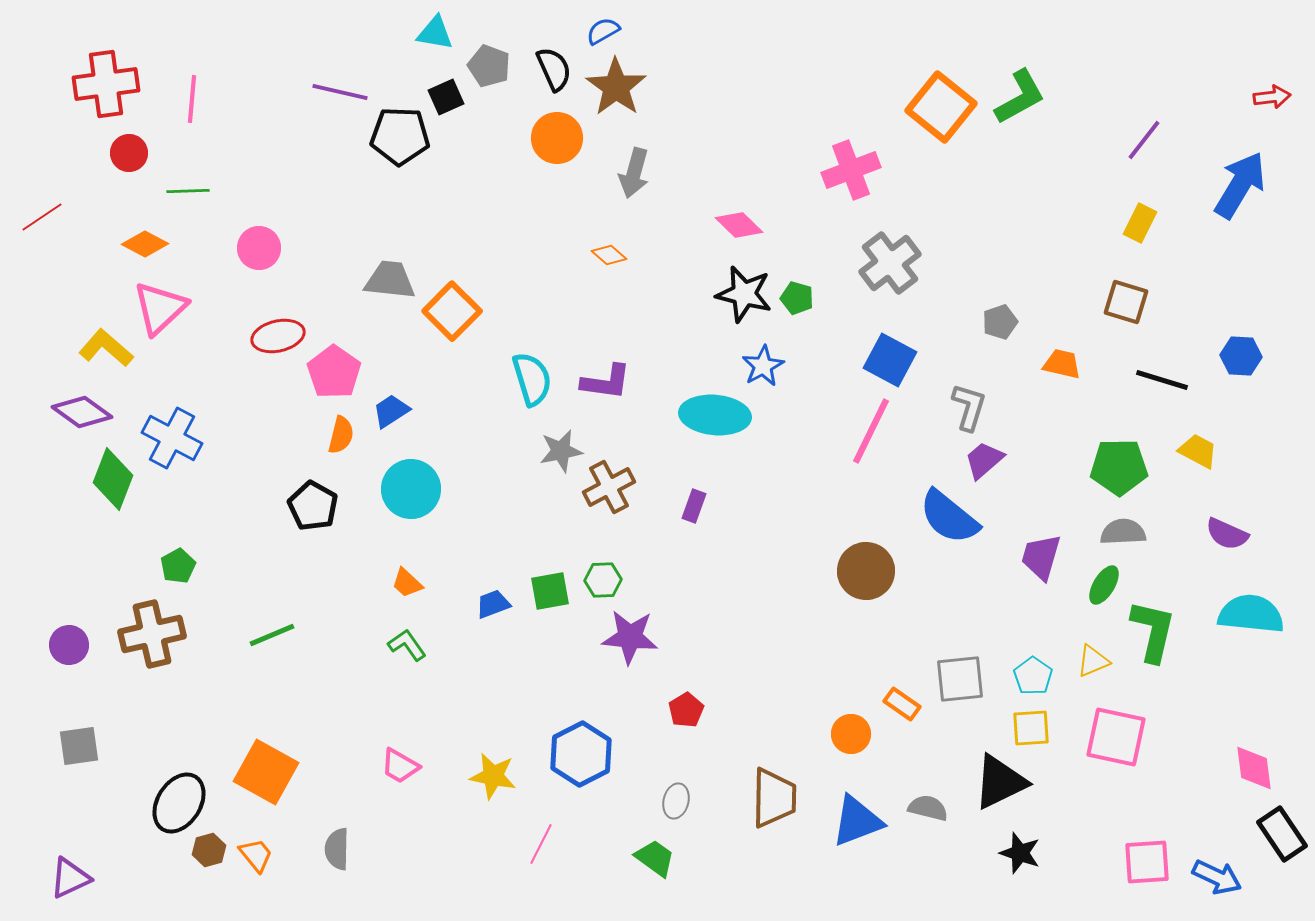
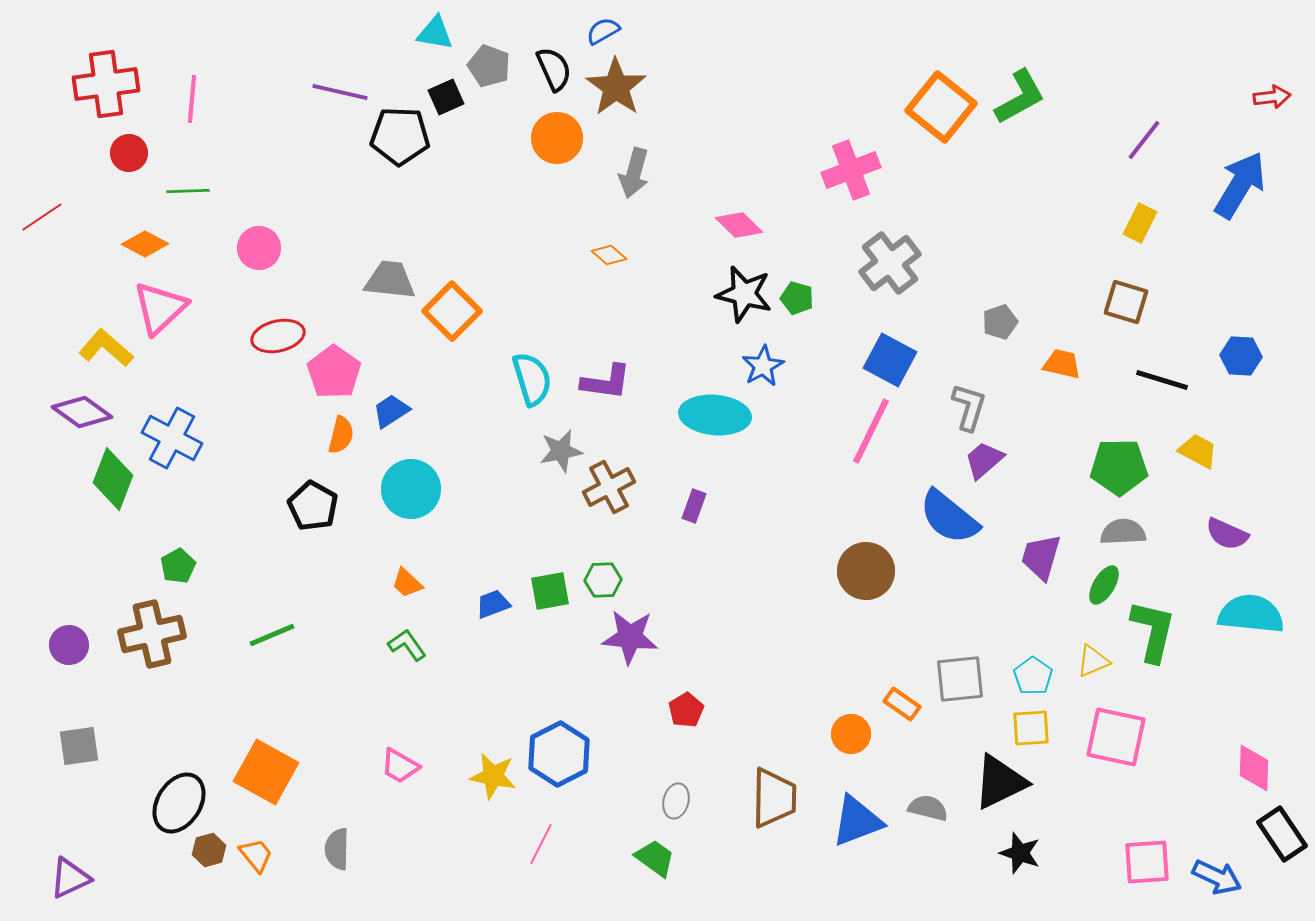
blue hexagon at (581, 754): moved 22 px left
pink diamond at (1254, 768): rotated 9 degrees clockwise
